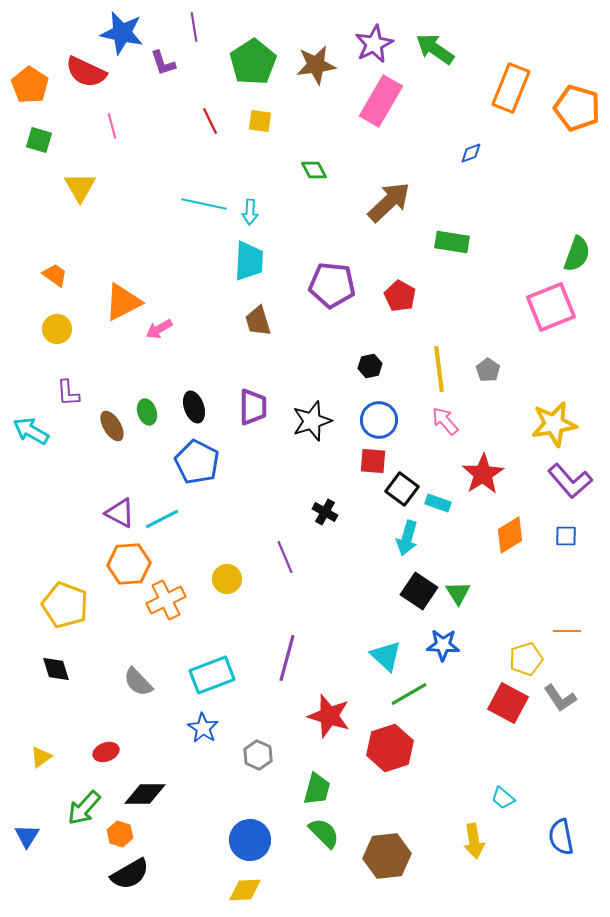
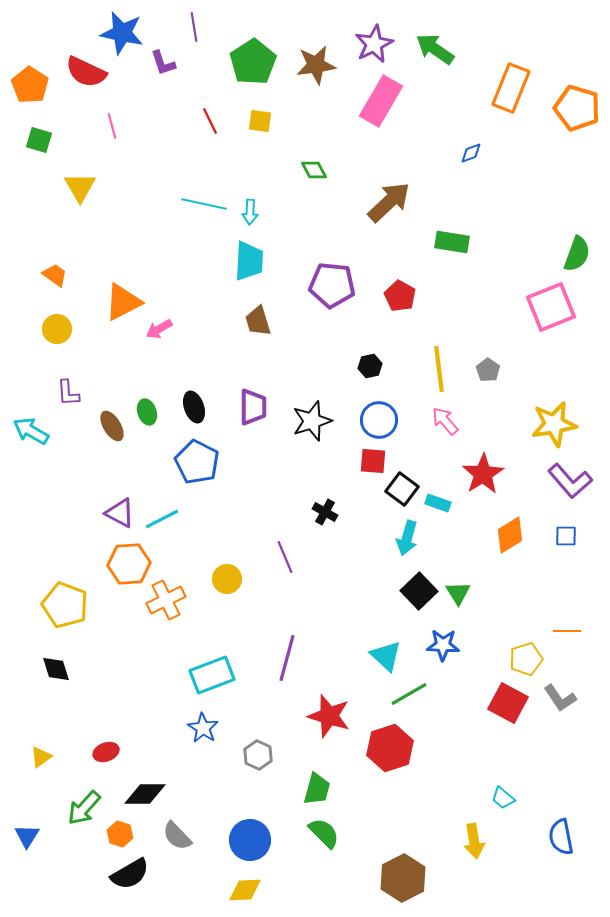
black square at (419, 591): rotated 12 degrees clockwise
gray semicircle at (138, 682): moved 39 px right, 154 px down
brown hexagon at (387, 856): moved 16 px right, 22 px down; rotated 21 degrees counterclockwise
